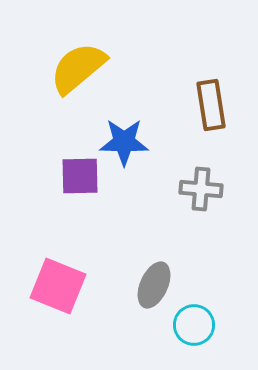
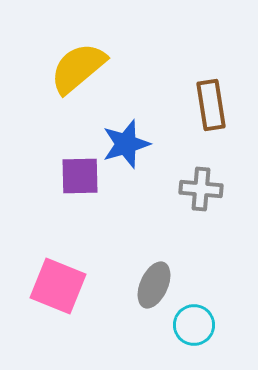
blue star: moved 2 px right, 2 px down; rotated 18 degrees counterclockwise
